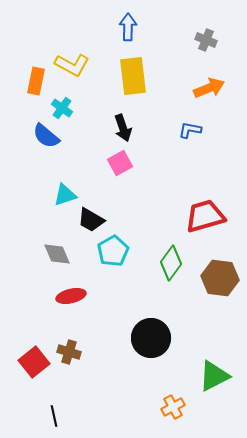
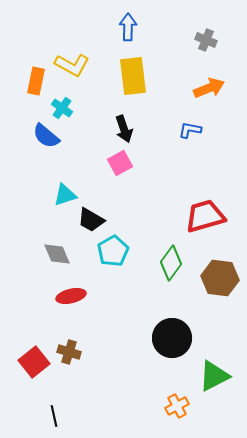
black arrow: moved 1 px right, 1 px down
black circle: moved 21 px right
orange cross: moved 4 px right, 1 px up
